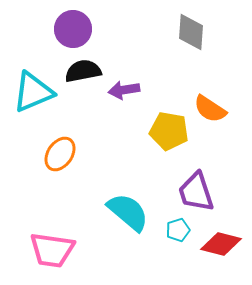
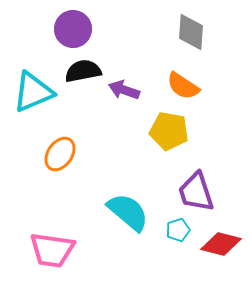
purple arrow: rotated 28 degrees clockwise
orange semicircle: moved 27 px left, 23 px up
